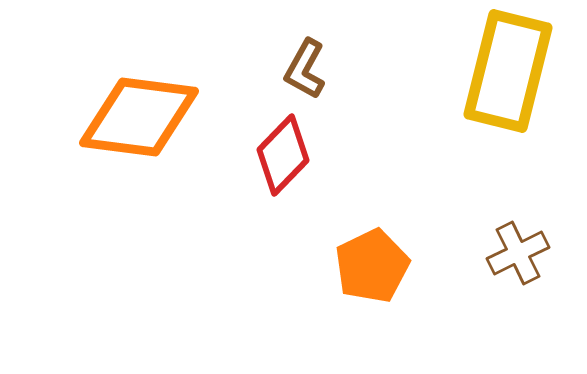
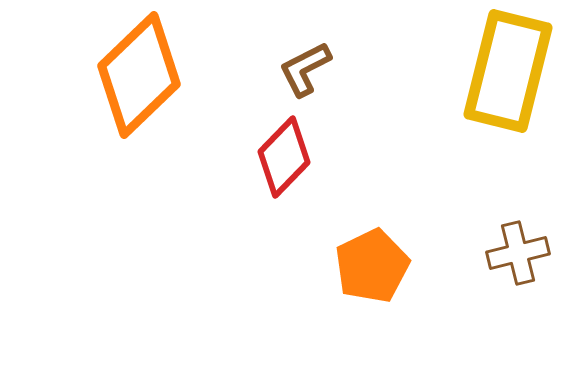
brown L-shape: rotated 34 degrees clockwise
orange diamond: moved 42 px up; rotated 51 degrees counterclockwise
red diamond: moved 1 px right, 2 px down
brown cross: rotated 12 degrees clockwise
